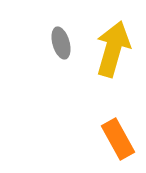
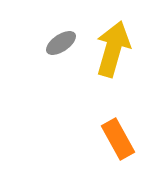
gray ellipse: rotated 72 degrees clockwise
